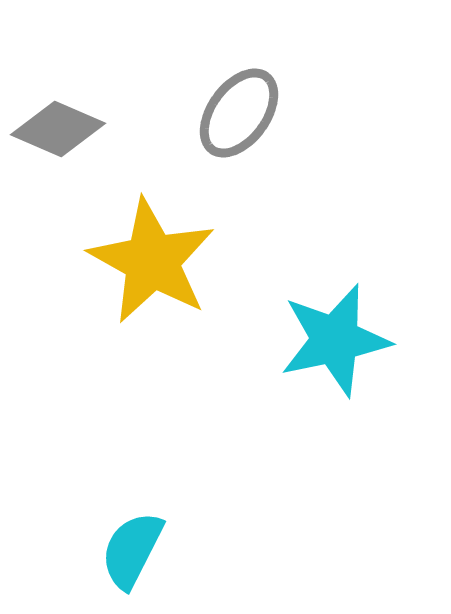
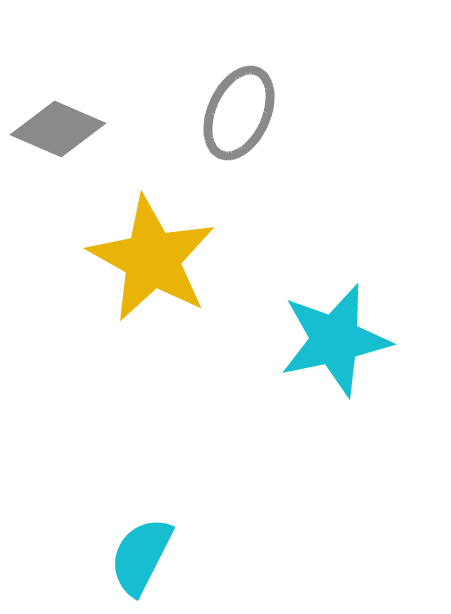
gray ellipse: rotated 12 degrees counterclockwise
yellow star: moved 2 px up
cyan semicircle: moved 9 px right, 6 px down
